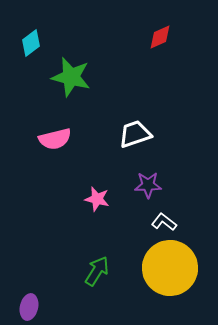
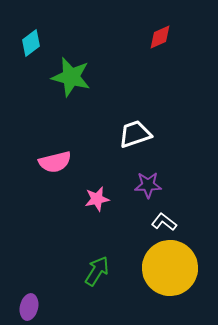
pink semicircle: moved 23 px down
pink star: rotated 25 degrees counterclockwise
